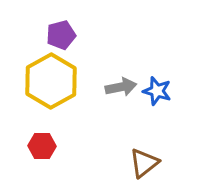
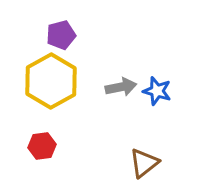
red hexagon: rotated 8 degrees counterclockwise
